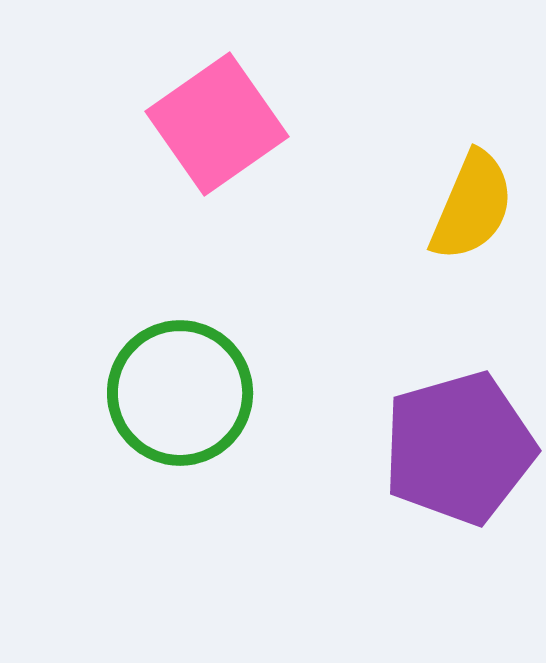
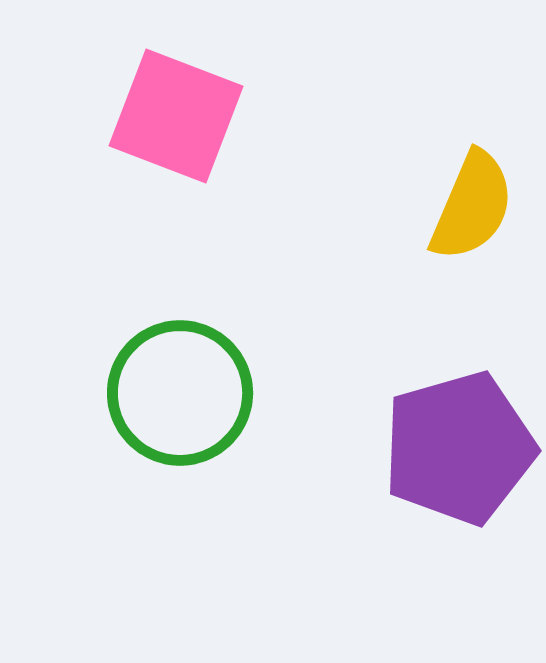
pink square: moved 41 px left, 8 px up; rotated 34 degrees counterclockwise
